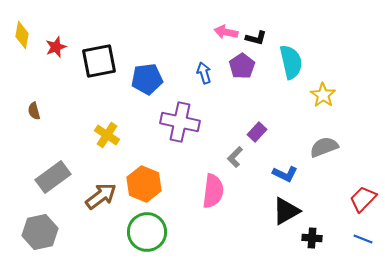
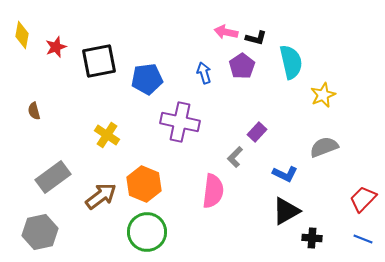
yellow star: rotated 15 degrees clockwise
